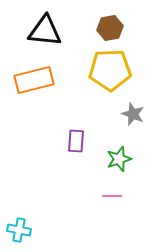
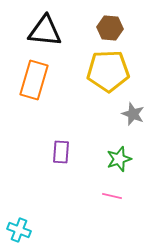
brown hexagon: rotated 15 degrees clockwise
yellow pentagon: moved 2 px left, 1 px down
orange rectangle: rotated 60 degrees counterclockwise
purple rectangle: moved 15 px left, 11 px down
pink line: rotated 12 degrees clockwise
cyan cross: rotated 10 degrees clockwise
